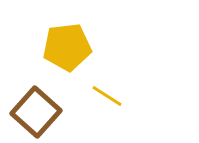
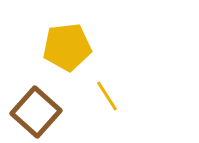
yellow line: rotated 24 degrees clockwise
